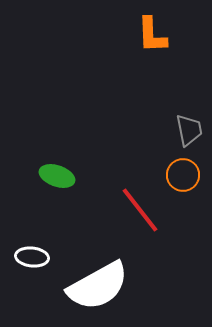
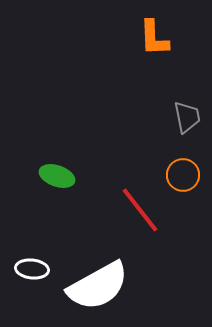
orange L-shape: moved 2 px right, 3 px down
gray trapezoid: moved 2 px left, 13 px up
white ellipse: moved 12 px down
